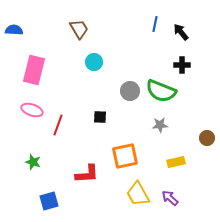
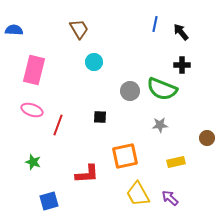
green semicircle: moved 1 px right, 2 px up
